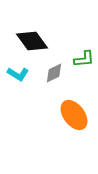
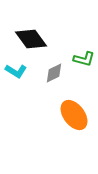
black diamond: moved 1 px left, 2 px up
green L-shape: rotated 20 degrees clockwise
cyan L-shape: moved 2 px left, 3 px up
